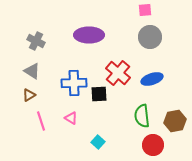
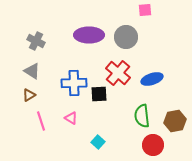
gray circle: moved 24 px left
